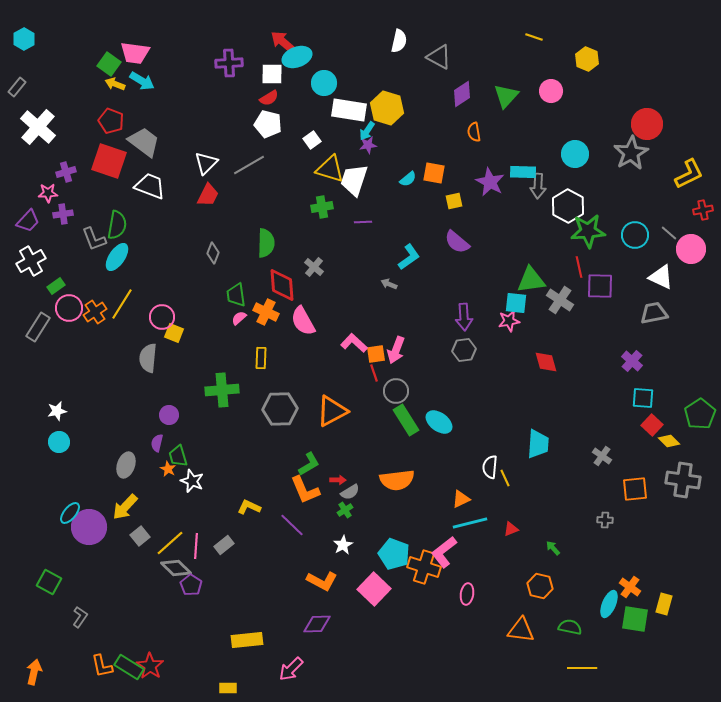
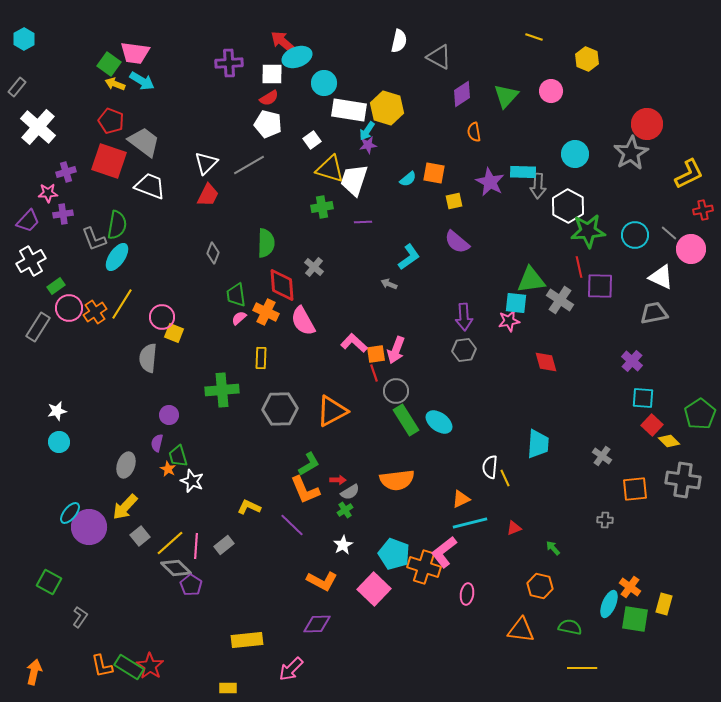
red triangle at (511, 529): moved 3 px right, 1 px up
